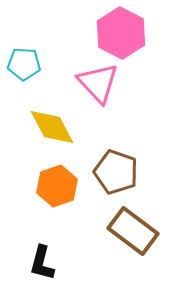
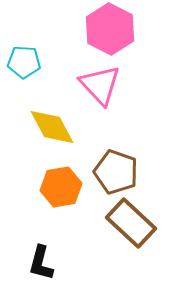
pink hexagon: moved 11 px left, 4 px up
cyan pentagon: moved 2 px up
pink triangle: moved 2 px right, 2 px down
orange hexagon: moved 4 px right, 1 px down; rotated 9 degrees clockwise
brown rectangle: moved 2 px left, 8 px up; rotated 6 degrees clockwise
black L-shape: moved 1 px left
